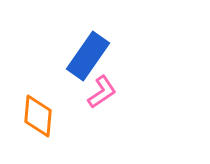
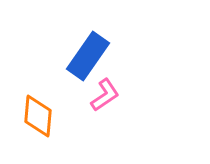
pink L-shape: moved 3 px right, 3 px down
